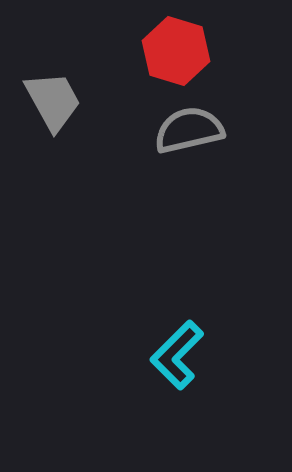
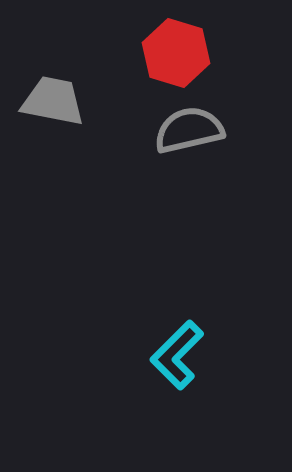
red hexagon: moved 2 px down
gray trapezoid: rotated 50 degrees counterclockwise
